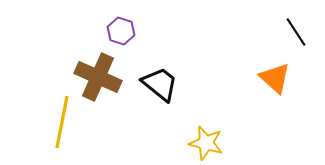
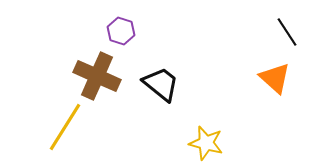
black line: moved 9 px left
brown cross: moved 1 px left, 1 px up
black trapezoid: moved 1 px right
yellow line: moved 3 px right, 5 px down; rotated 21 degrees clockwise
